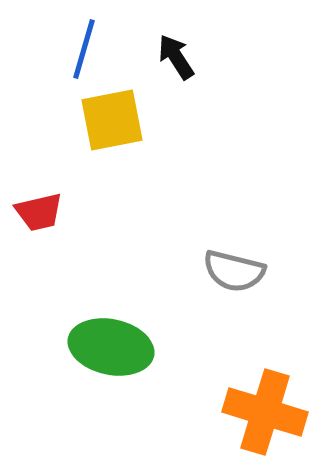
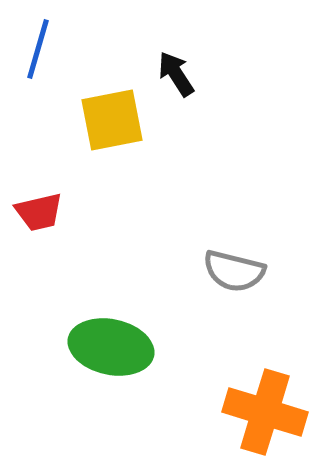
blue line: moved 46 px left
black arrow: moved 17 px down
